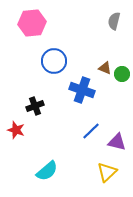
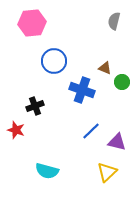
green circle: moved 8 px down
cyan semicircle: rotated 55 degrees clockwise
